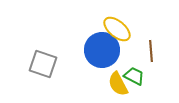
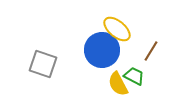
brown line: rotated 35 degrees clockwise
